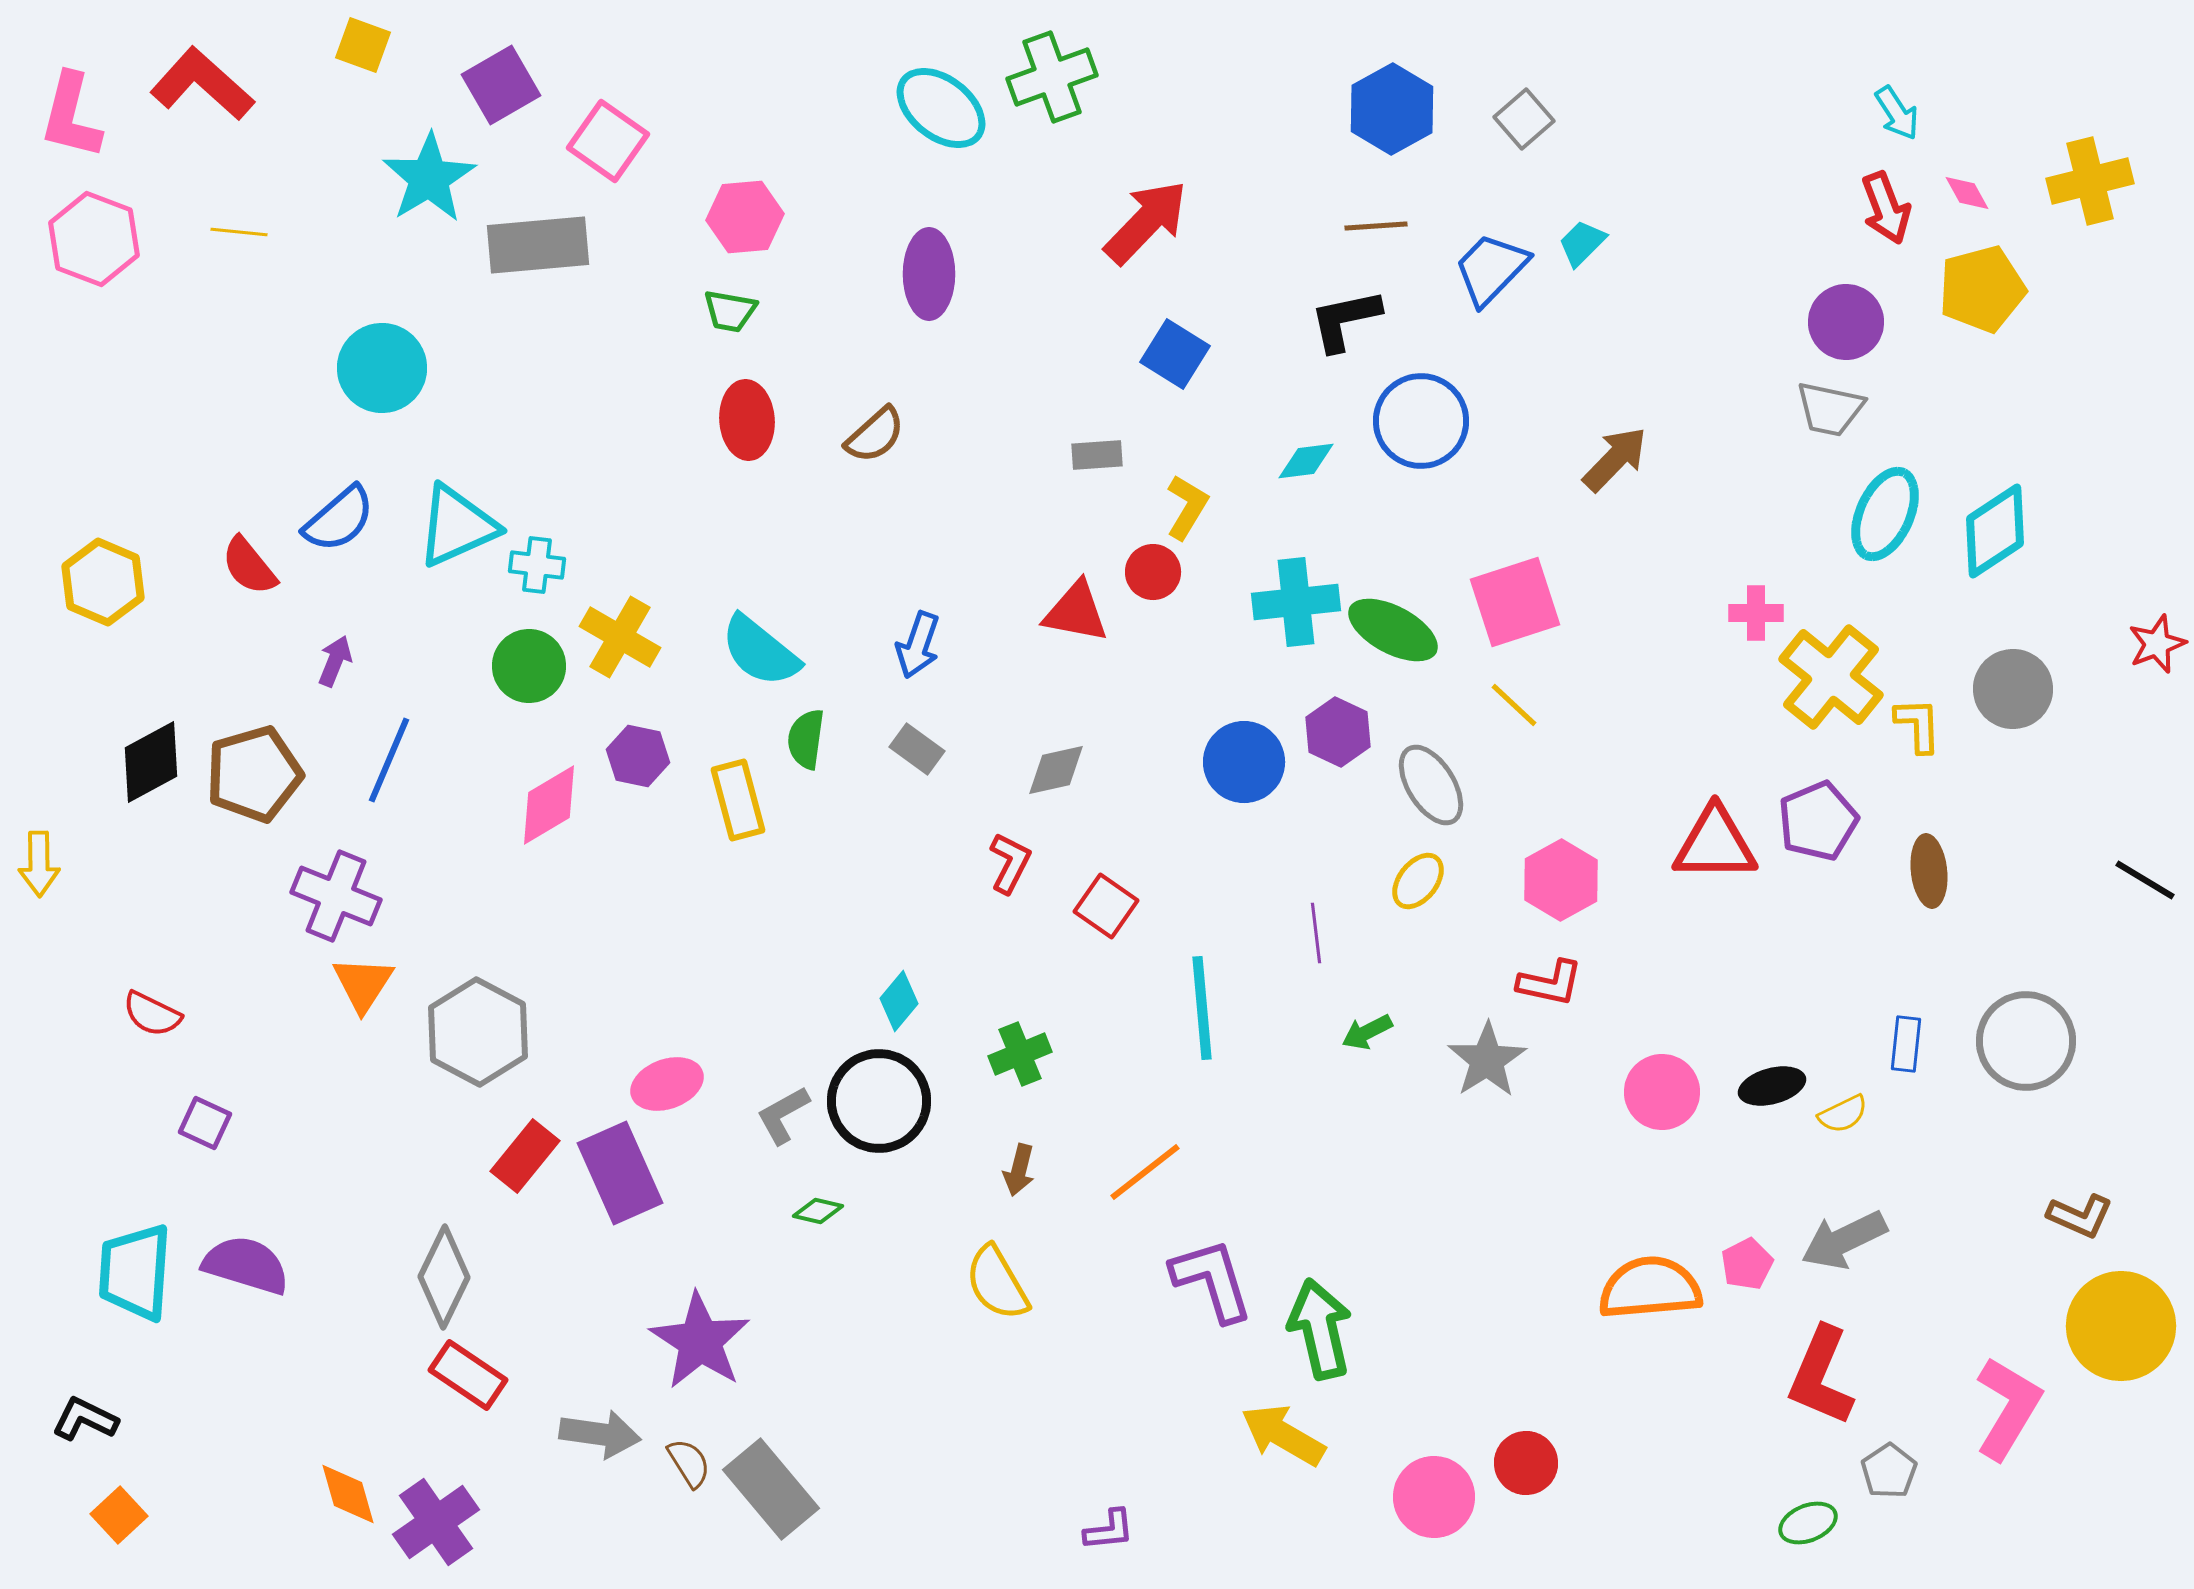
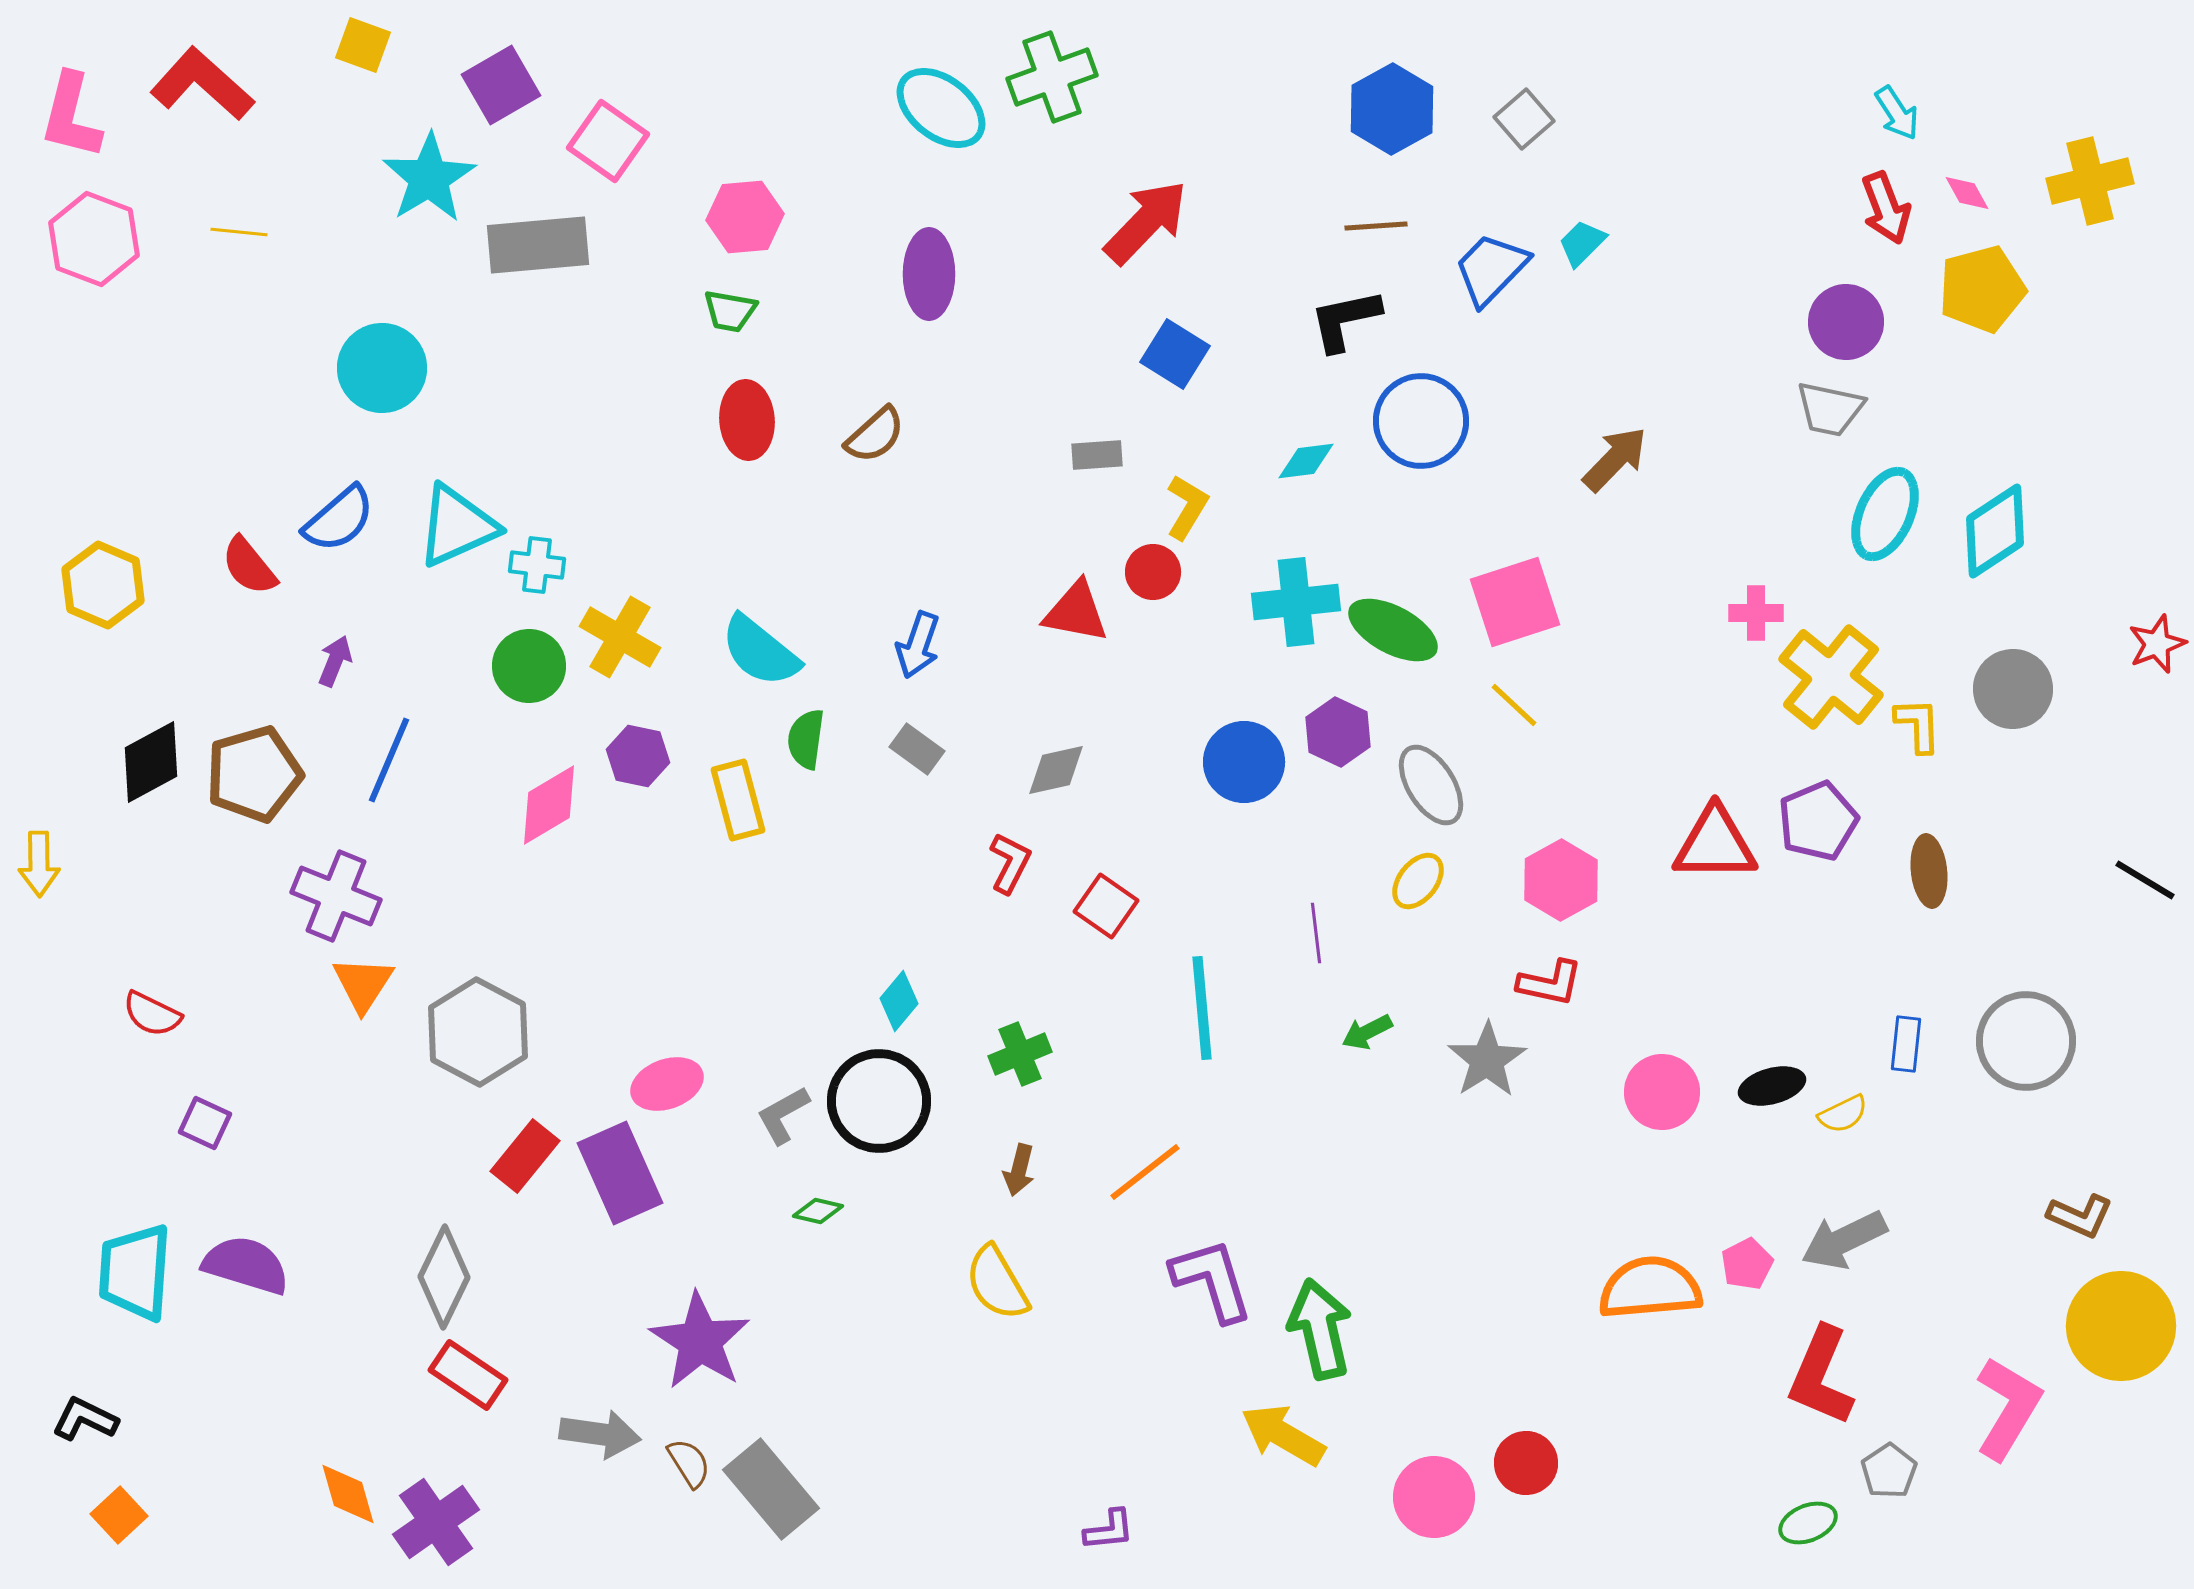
yellow hexagon at (103, 582): moved 3 px down
